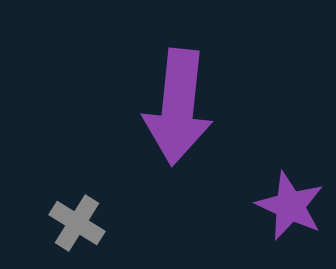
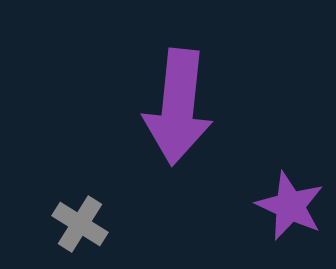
gray cross: moved 3 px right, 1 px down
